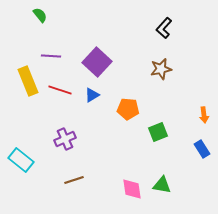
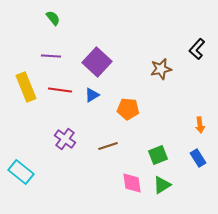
green semicircle: moved 13 px right, 3 px down
black L-shape: moved 33 px right, 21 px down
yellow rectangle: moved 2 px left, 6 px down
red line: rotated 10 degrees counterclockwise
orange arrow: moved 4 px left, 10 px down
green square: moved 23 px down
purple cross: rotated 30 degrees counterclockwise
blue rectangle: moved 4 px left, 9 px down
cyan rectangle: moved 12 px down
brown line: moved 34 px right, 34 px up
green triangle: rotated 42 degrees counterclockwise
pink diamond: moved 6 px up
